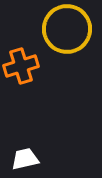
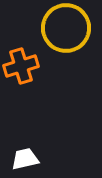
yellow circle: moved 1 px left, 1 px up
